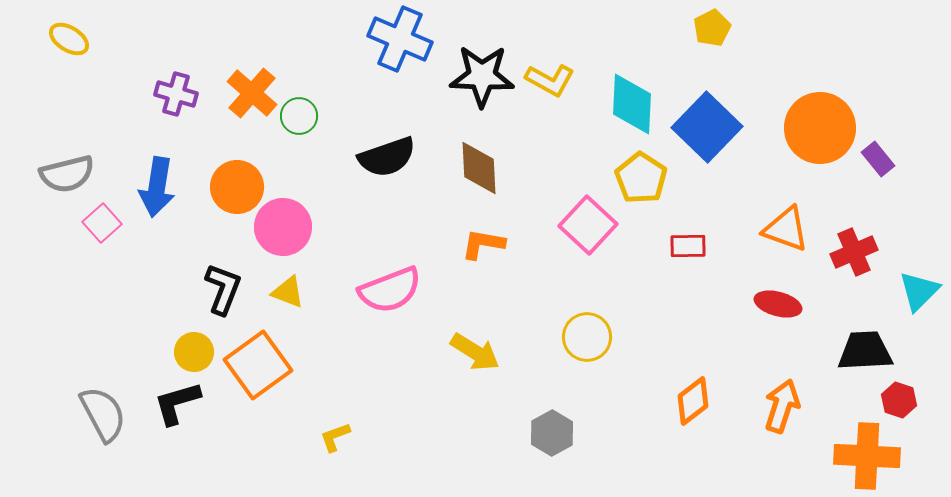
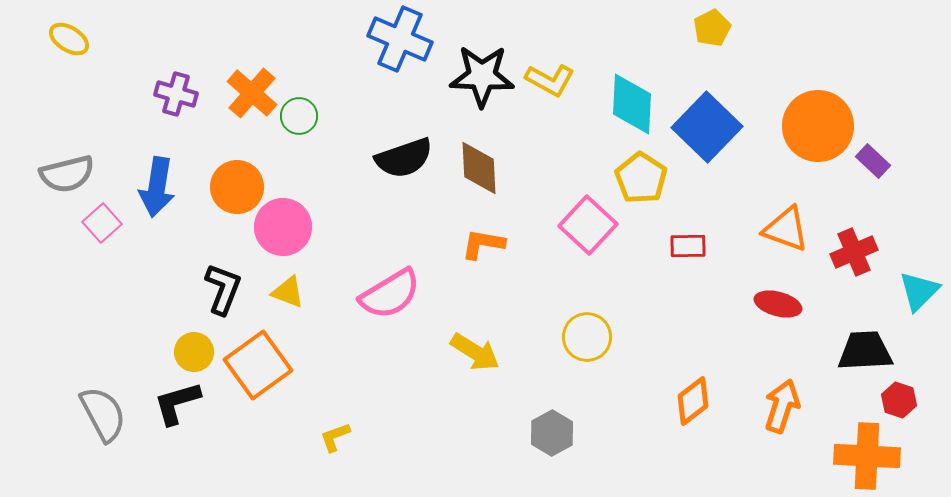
orange circle at (820, 128): moved 2 px left, 2 px up
black semicircle at (387, 157): moved 17 px right, 1 px down
purple rectangle at (878, 159): moved 5 px left, 2 px down; rotated 8 degrees counterclockwise
pink semicircle at (390, 290): moved 4 px down; rotated 10 degrees counterclockwise
